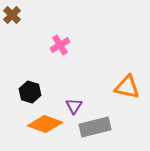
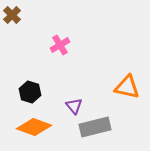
purple triangle: rotated 12 degrees counterclockwise
orange diamond: moved 11 px left, 3 px down
